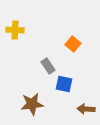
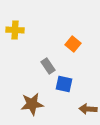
brown arrow: moved 2 px right
